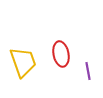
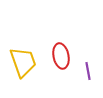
red ellipse: moved 2 px down
